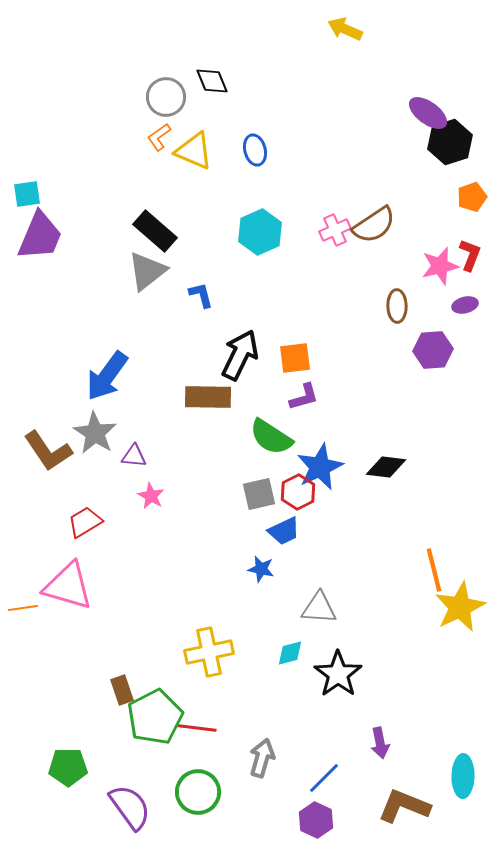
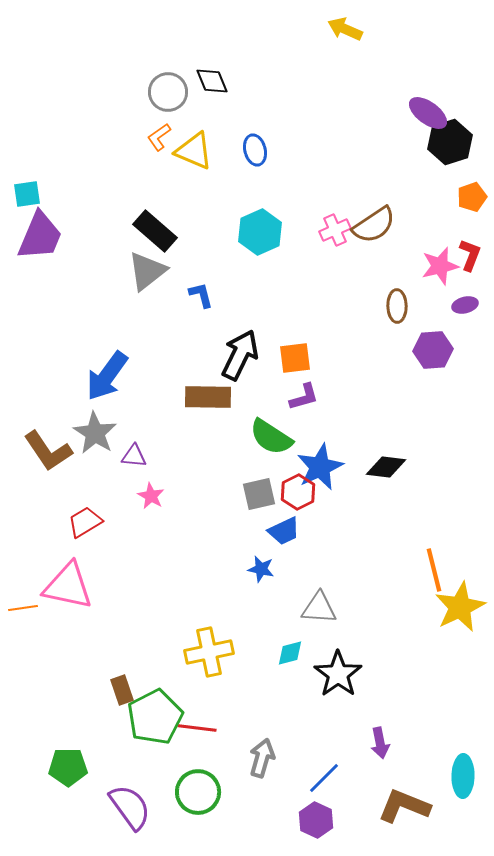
gray circle at (166, 97): moved 2 px right, 5 px up
pink triangle at (68, 586): rotated 4 degrees counterclockwise
